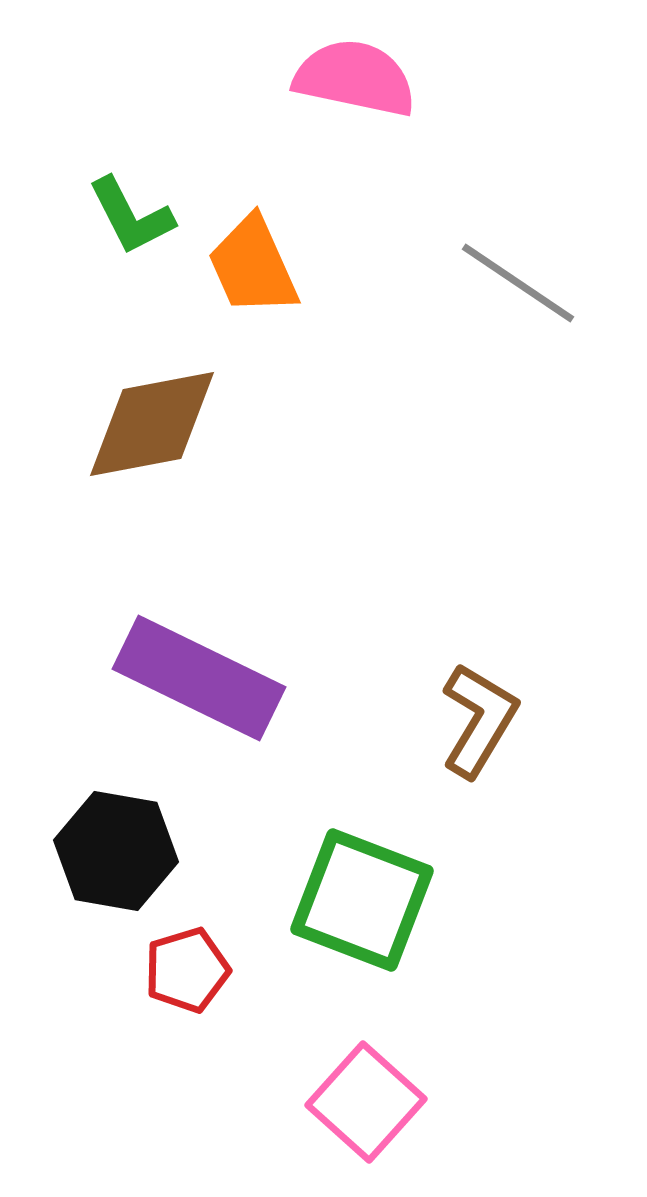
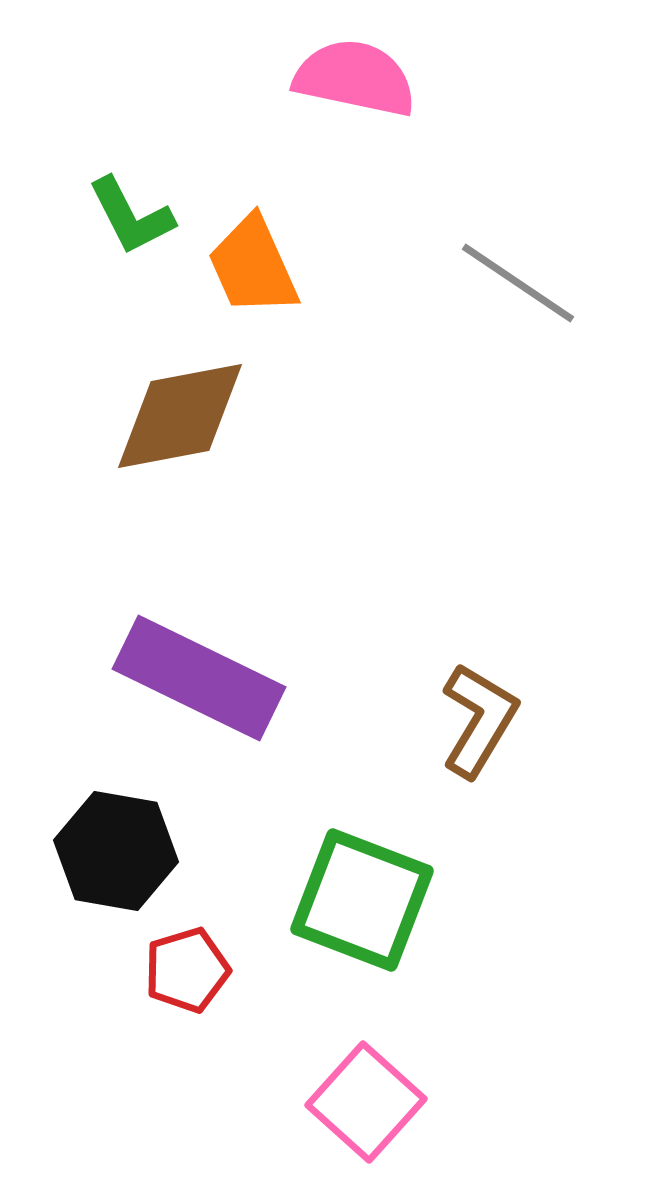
brown diamond: moved 28 px right, 8 px up
